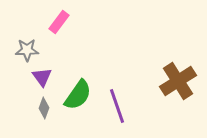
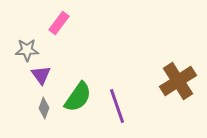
pink rectangle: moved 1 px down
purple triangle: moved 1 px left, 2 px up
green semicircle: moved 2 px down
